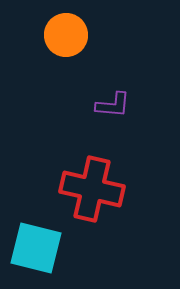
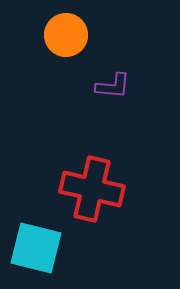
purple L-shape: moved 19 px up
